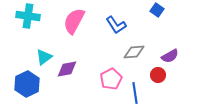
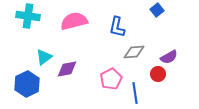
blue square: rotated 16 degrees clockwise
pink semicircle: rotated 48 degrees clockwise
blue L-shape: moved 1 px right, 2 px down; rotated 45 degrees clockwise
purple semicircle: moved 1 px left, 1 px down
red circle: moved 1 px up
